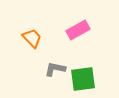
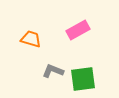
orange trapezoid: moved 1 px left, 1 px down; rotated 30 degrees counterclockwise
gray L-shape: moved 2 px left, 2 px down; rotated 10 degrees clockwise
